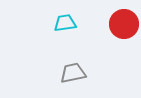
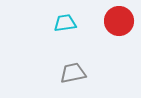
red circle: moved 5 px left, 3 px up
